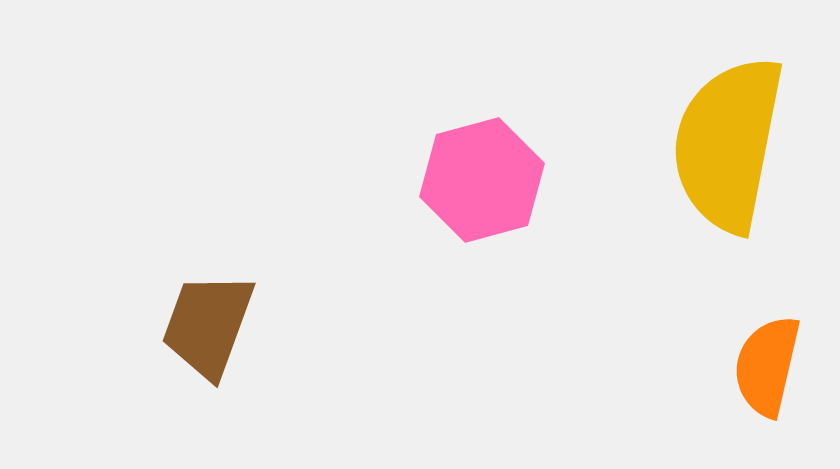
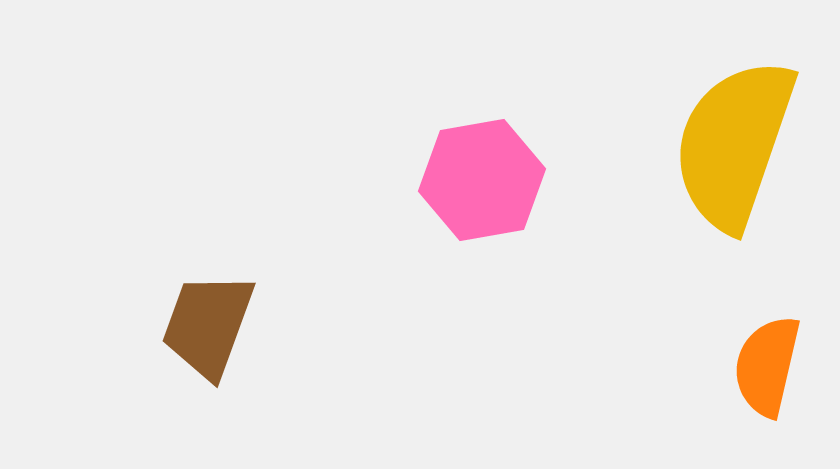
yellow semicircle: moved 6 px right; rotated 8 degrees clockwise
pink hexagon: rotated 5 degrees clockwise
